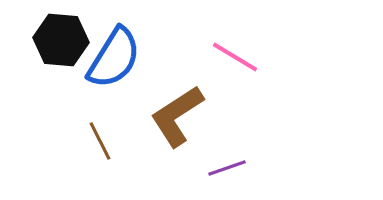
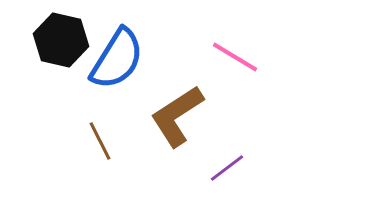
black hexagon: rotated 8 degrees clockwise
blue semicircle: moved 3 px right, 1 px down
purple line: rotated 18 degrees counterclockwise
